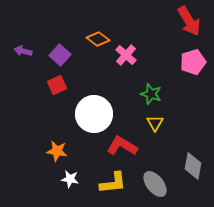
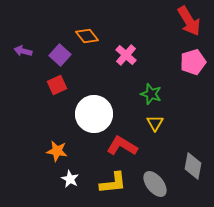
orange diamond: moved 11 px left, 3 px up; rotated 15 degrees clockwise
white star: rotated 18 degrees clockwise
